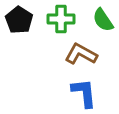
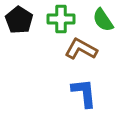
brown L-shape: moved 5 px up
